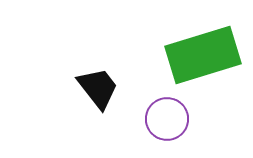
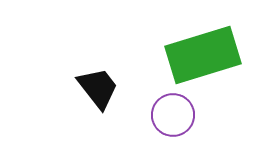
purple circle: moved 6 px right, 4 px up
